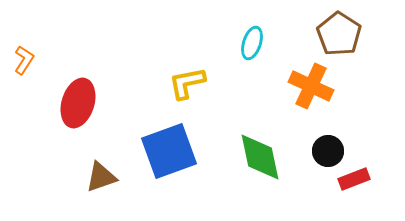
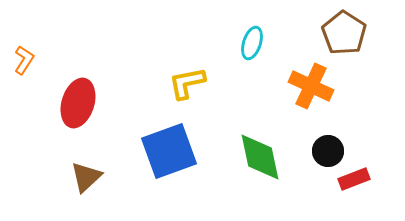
brown pentagon: moved 5 px right, 1 px up
brown triangle: moved 15 px left; rotated 24 degrees counterclockwise
